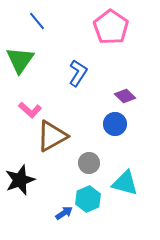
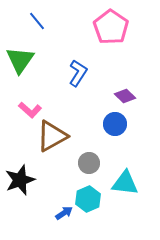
cyan triangle: rotated 8 degrees counterclockwise
